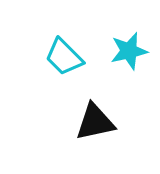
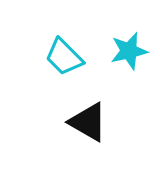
black triangle: moved 7 px left; rotated 42 degrees clockwise
